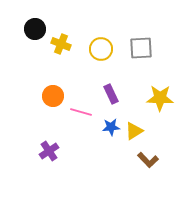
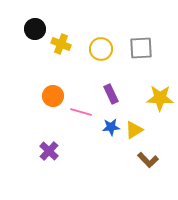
yellow triangle: moved 1 px up
purple cross: rotated 12 degrees counterclockwise
